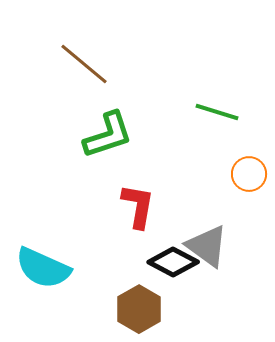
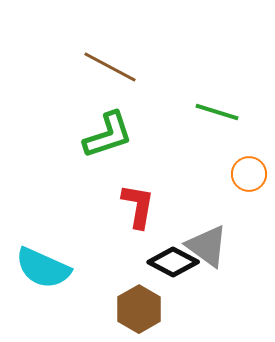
brown line: moved 26 px right, 3 px down; rotated 12 degrees counterclockwise
